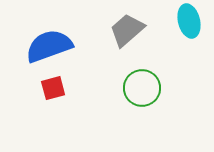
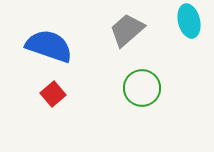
blue semicircle: rotated 39 degrees clockwise
red square: moved 6 px down; rotated 25 degrees counterclockwise
